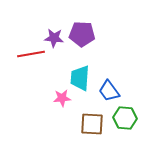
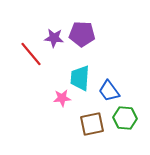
red line: rotated 60 degrees clockwise
brown square: rotated 15 degrees counterclockwise
